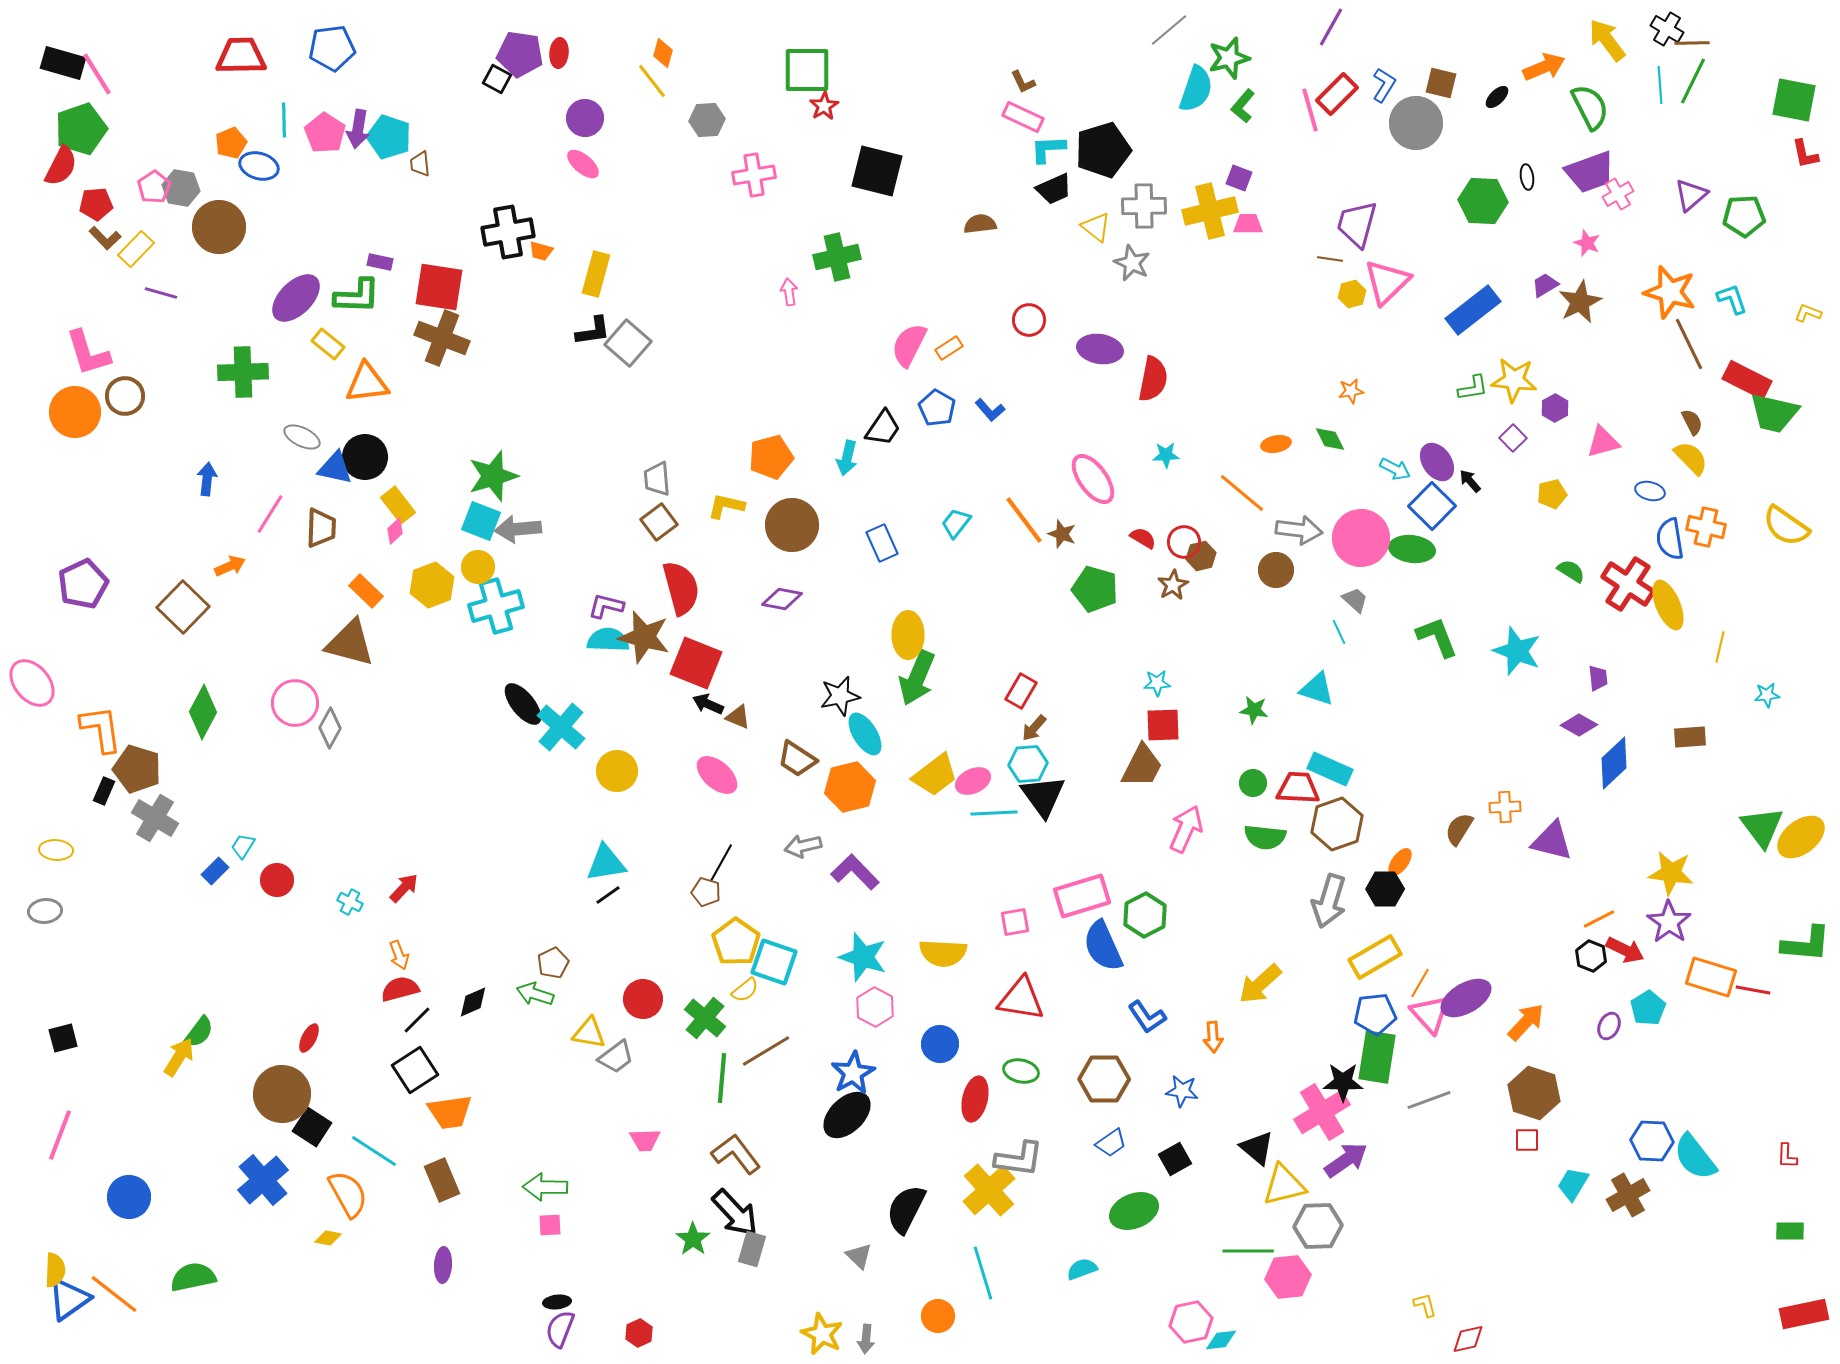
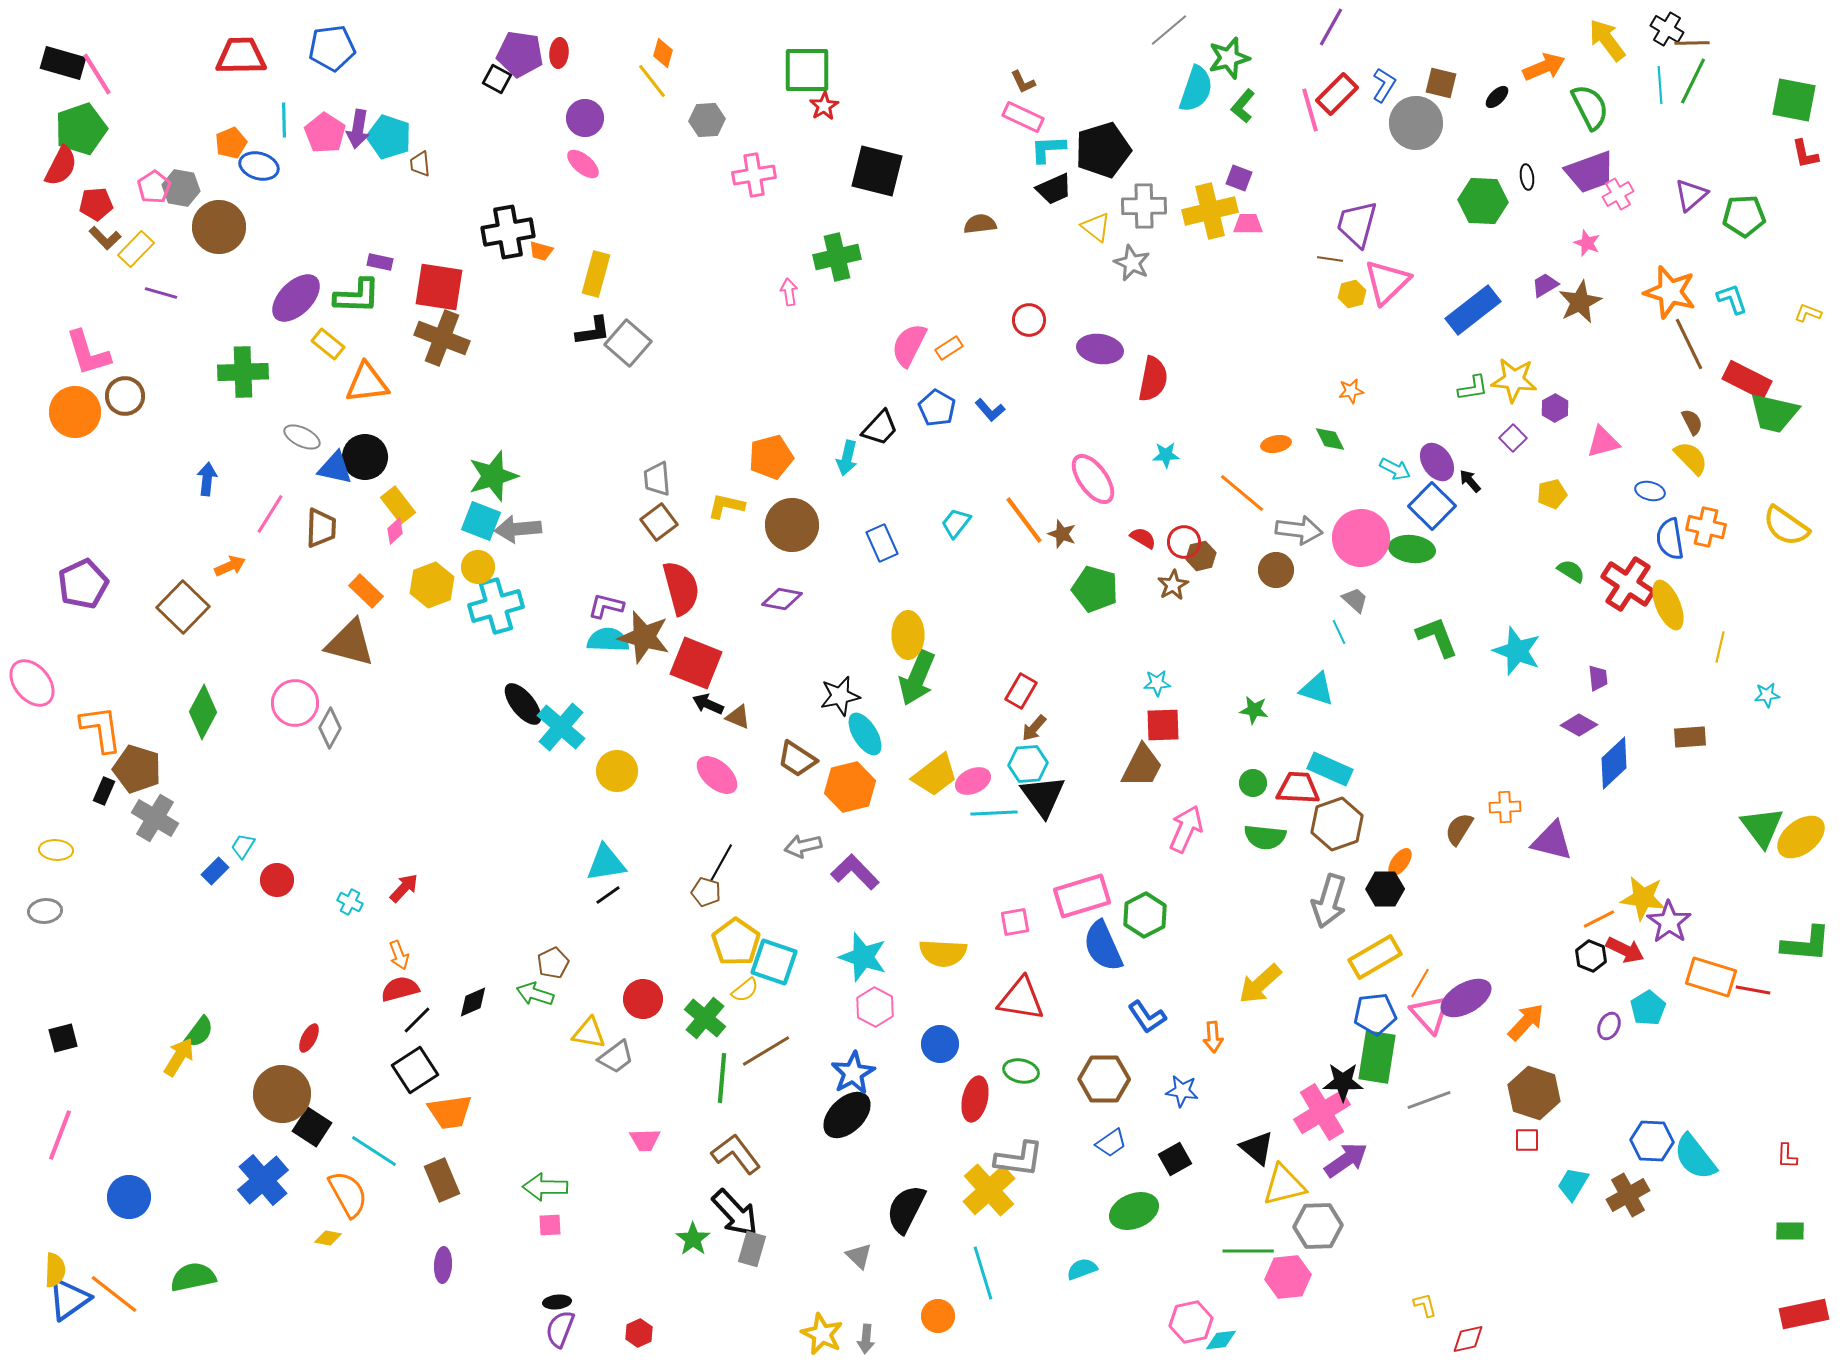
black trapezoid at (883, 428): moved 3 px left; rotated 9 degrees clockwise
yellow star at (1671, 873): moved 28 px left, 25 px down
